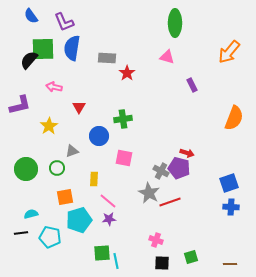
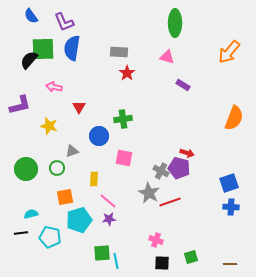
gray rectangle at (107, 58): moved 12 px right, 6 px up
purple rectangle at (192, 85): moved 9 px left; rotated 32 degrees counterclockwise
yellow star at (49, 126): rotated 24 degrees counterclockwise
